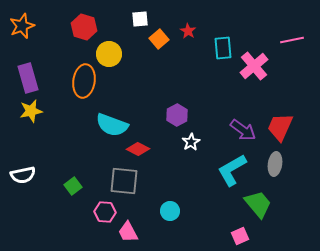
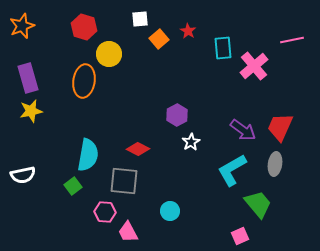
cyan semicircle: moved 24 px left, 30 px down; rotated 100 degrees counterclockwise
